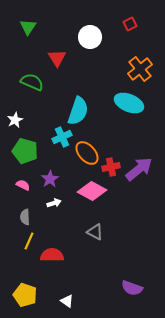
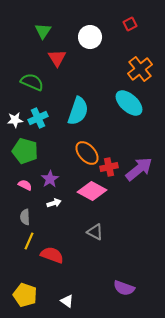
green triangle: moved 15 px right, 4 px down
cyan ellipse: rotated 20 degrees clockwise
white star: rotated 21 degrees clockwise
cyan cross: moved 24 px left, 19 px up
red cross: moved 2 px left
pink semicircle: moved 2 px right
red semicircle: rotated 20 degrees clockwise
purple semicircle: moved 8 px left
